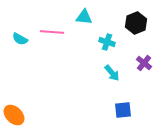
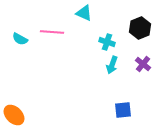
cyan triangle: moved 4 px up; rotated 18 degrees clockwise
black hexagon: moved 4 px right, 5 px down
purple cross: moved 1 px left, 1 px down
cyan arrow: moved 8 px up; rotated 60 degrees clockwise
